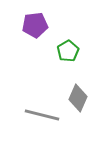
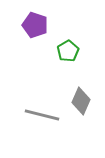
purple pentagon: rotated 25 degrees clockwise
gray diamond: moved 3 px right, 3 px down
